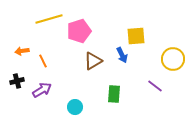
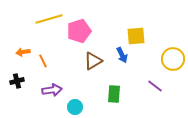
orange arrow: moved 1 px right, 1 px down
purple arrow: moved 10 px right; rotated 24 degrees clockwise
